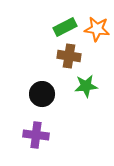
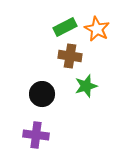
orange star: rotated 20 degrees clockwise
brown cross: moved 1 px right
green star: rotated 10 degrees counterclockwise
